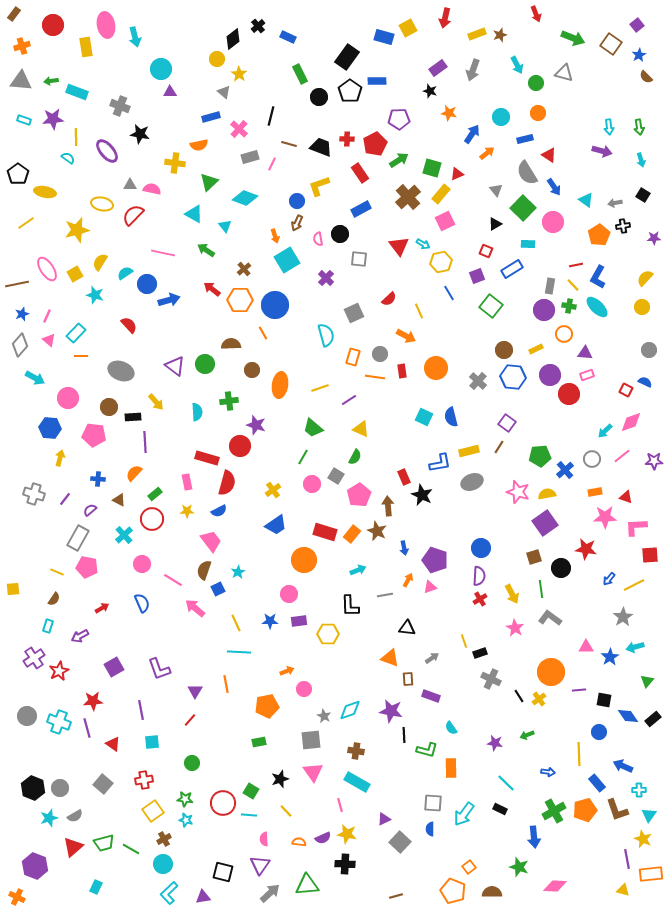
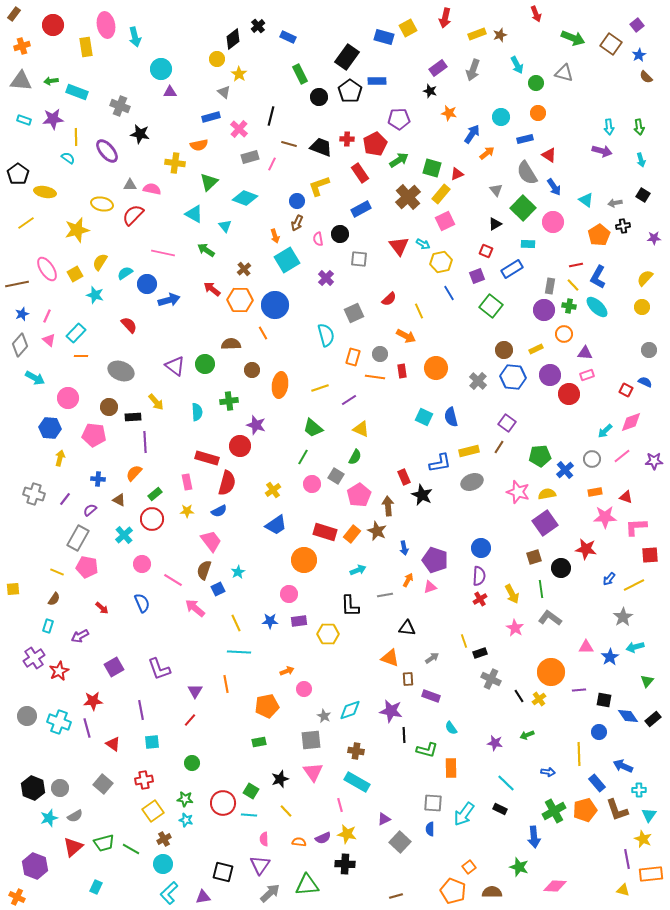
red arrow at (102, 608): rotated 72 degrees clockwise
